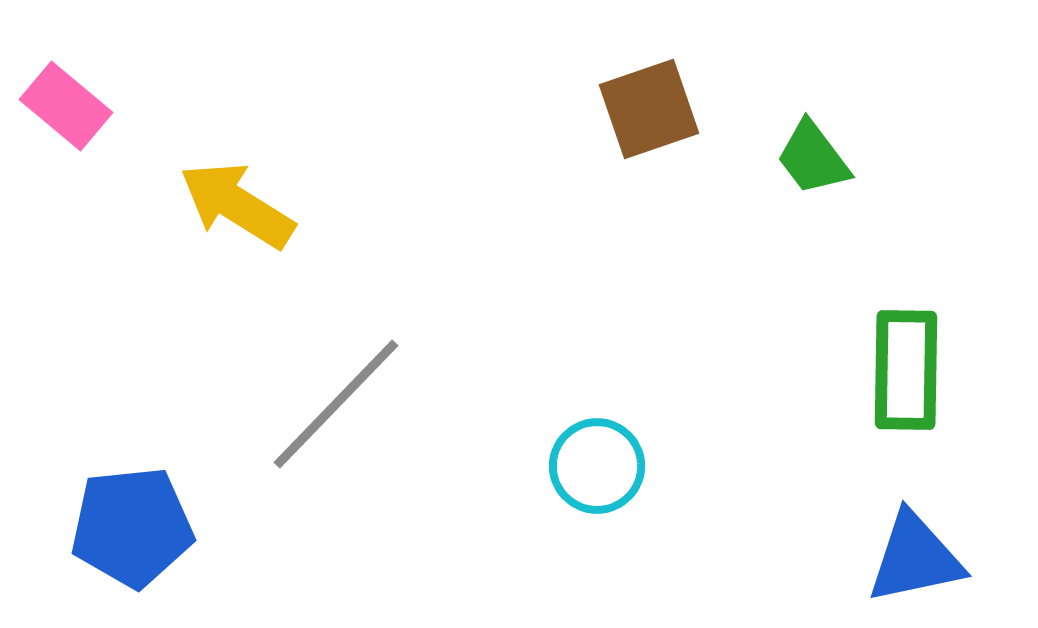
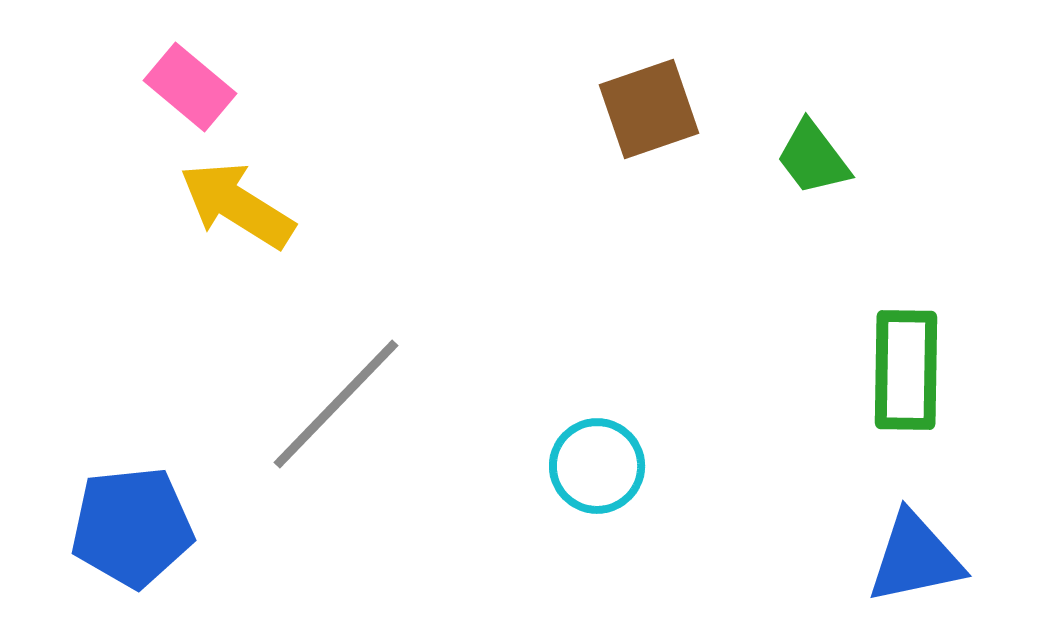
pink rectangle: moved 124 px right, 19 px up
